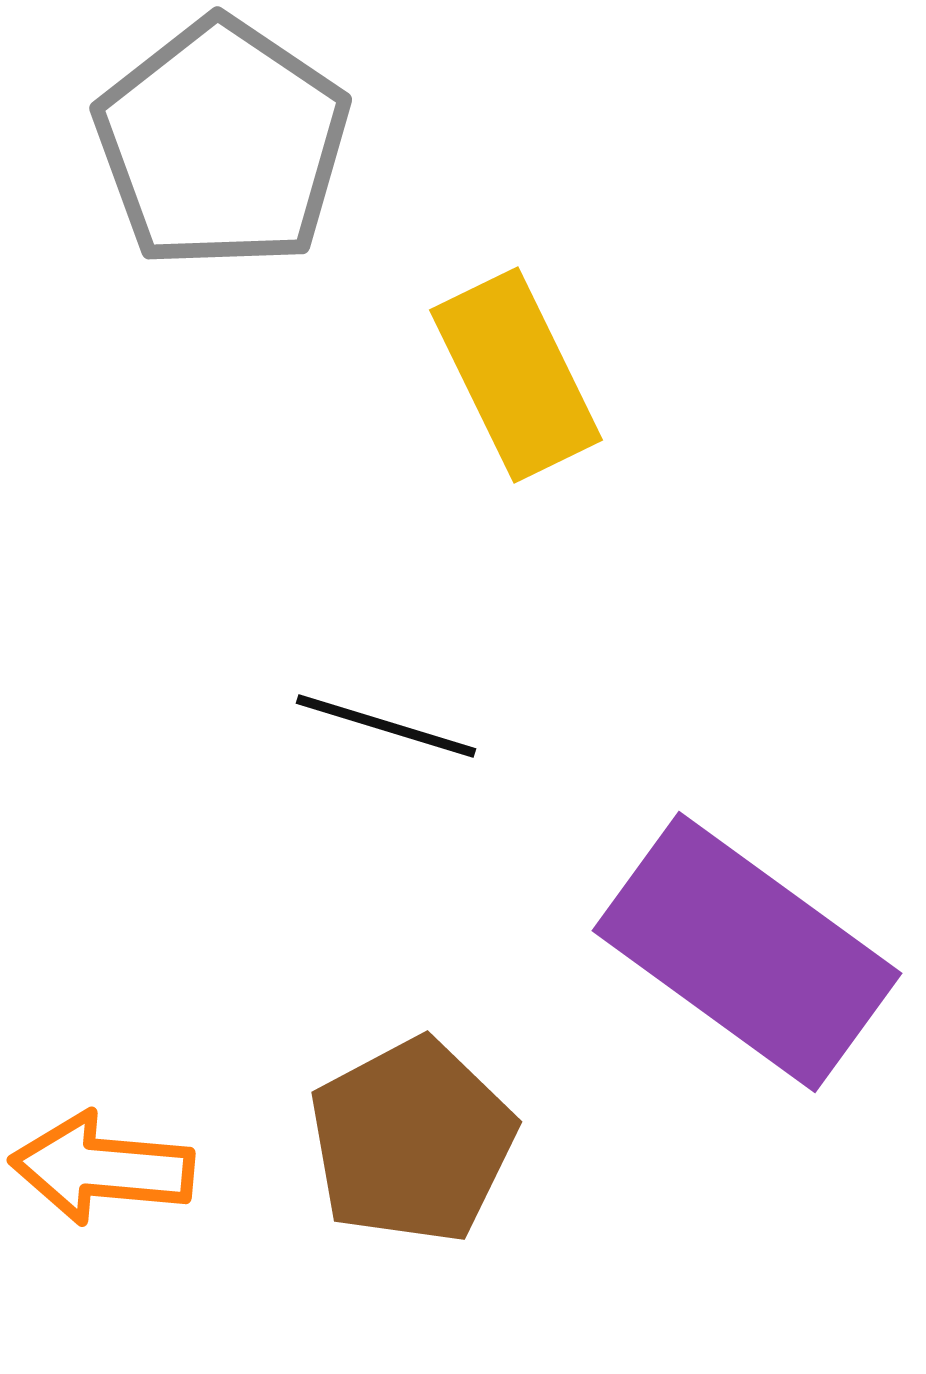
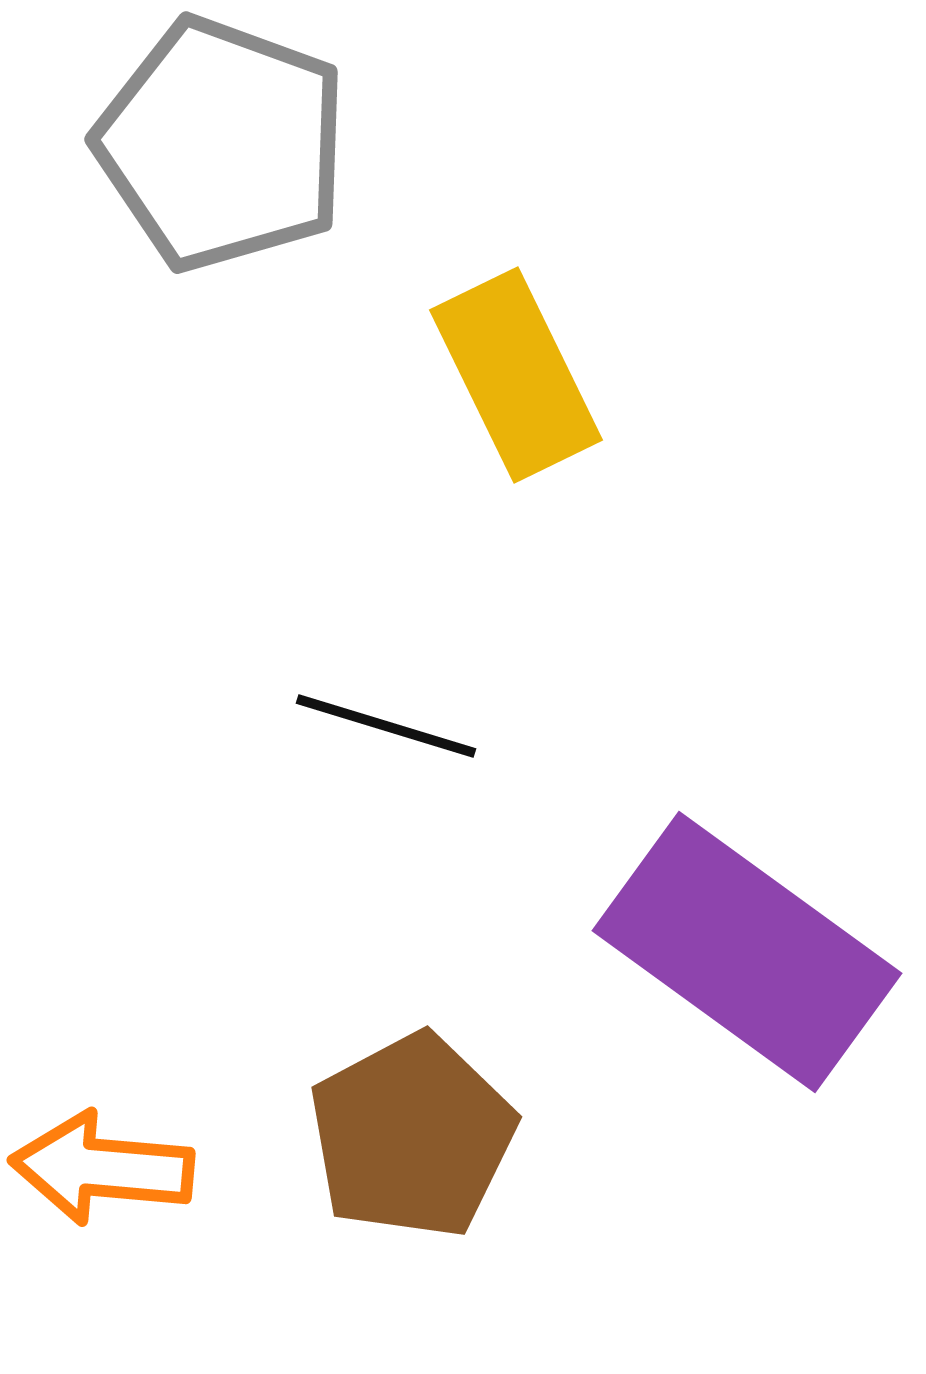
gray pentagon: rotated 14 degrees counterclockwise
brown pentagon: moved 5 px up
